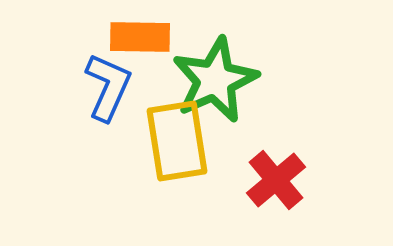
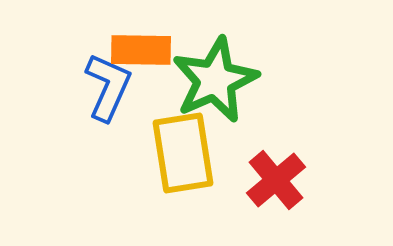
orange rectangle: moved 1 px right, 13 px down
yellow rectangle: moved 6 px right, 12 px down
